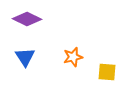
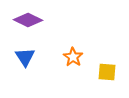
purple diamond: moved 1 px right, 1 px down
orange star: rotated 24 degrees counterclockwise
